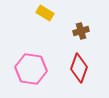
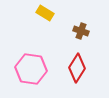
brown cross: rotated 35 degrees clockwise
red diamond: moved 2 px left; rotated 12 degrees clockwise
